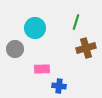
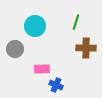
cyan circle: moved 2 px up
brown cross: rotated 18 degrees clockwise
blue cross: moved 3 px left, 1 px up; rotated 16 degrees clockwise
